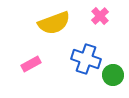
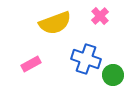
yellow semicircle: moved 1 px right
